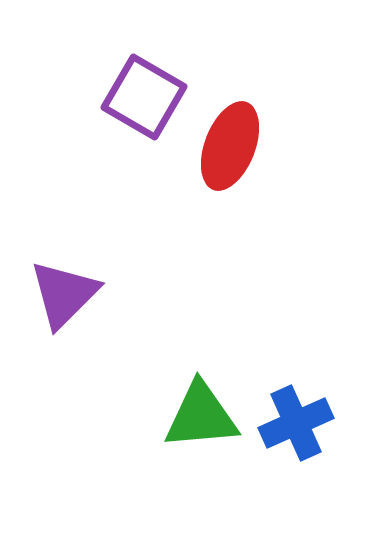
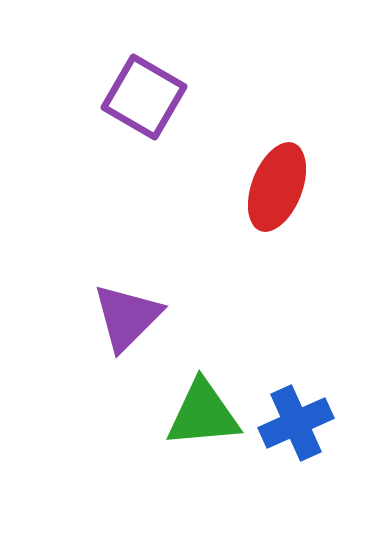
red ellipse: moved 47 px right, 41 px down
purple triangle: moved 63 px right, 23 px down
green triangle: moved 2 px right, 2 px up
